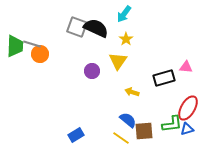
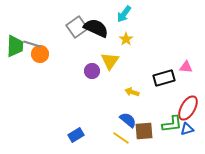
gray square: rotated 35 degrees clockwise
yellow triangle: moved 8 px left
